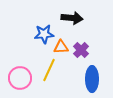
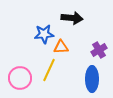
purple cross: moved 18 px right; rotated 14 degrees clockwise
